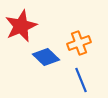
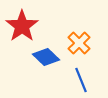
red star: moved 1 px right; rotated 12 degrees counterclockwise
orange cross: rotated 25 degrees counterclockwise
